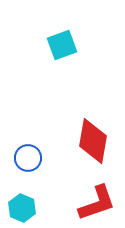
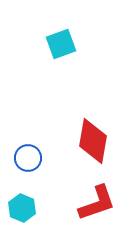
cyan square: moved 1 px left, 1 px up
